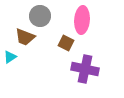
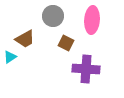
gray circle: moved 13 px right
pink ellipse: moved 10 px right
brown trapezoid: moved 2 px down; rotated 50 degrees counterclockwise
purple cross: moved 1 px right; rotated 8 degrees counterclockwise
